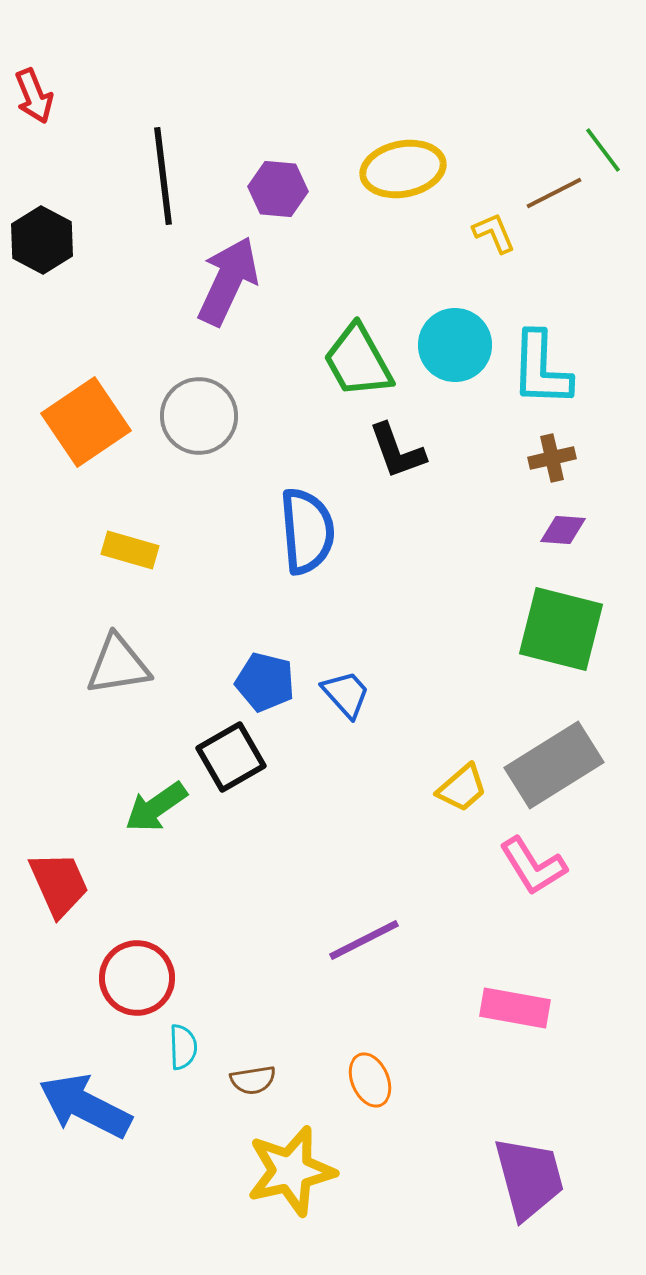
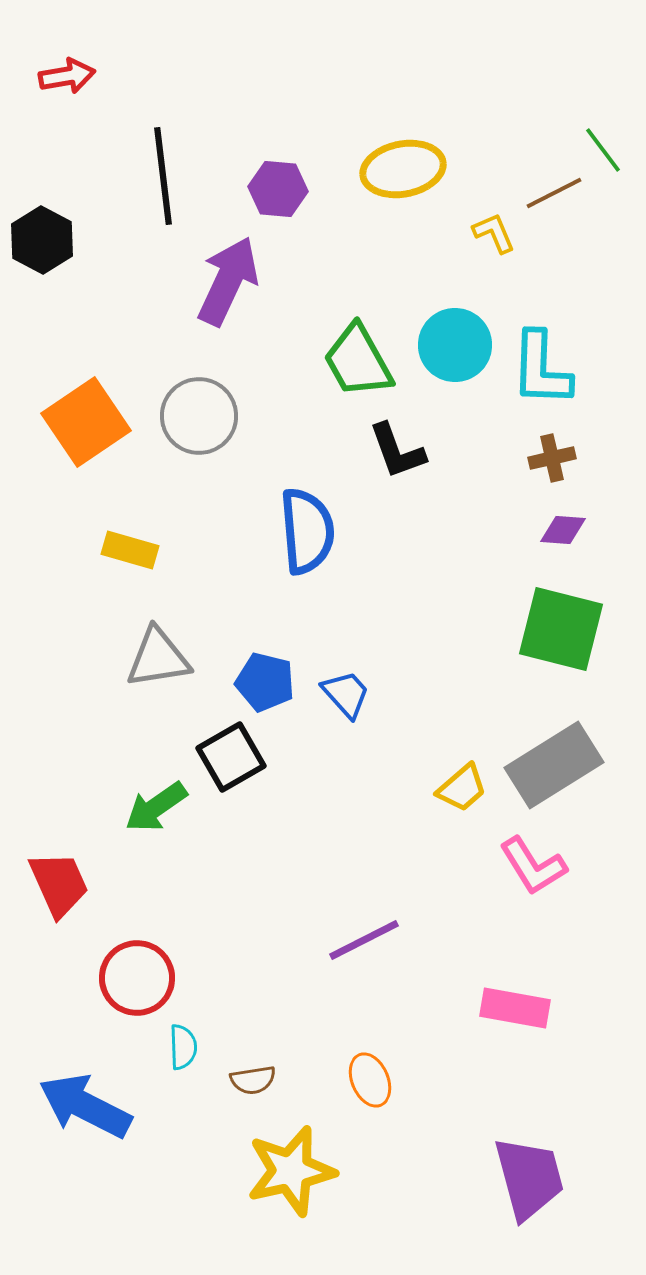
red arrow: moved 33 px right, 20 px up; rotated 78 degrees counterclockwise
gray triangle: moved 40 px right, 7 px up
